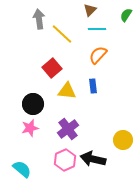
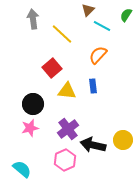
brown triangle: moved 2 px left
gray arrow: moved 6 px left
cyan line: moved 5 px right, 3 px up; rotated 30 degrees clockwise
black arrow: moved 14 px up
